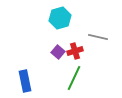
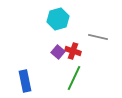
cyan hexagon: moved 2 px left, 1 px down
red cross: moved 2 px left; rotated 35 degrees clockwise
